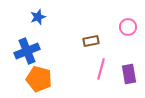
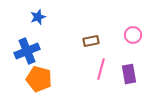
pink circle: moved 5 px right, 8 px down
